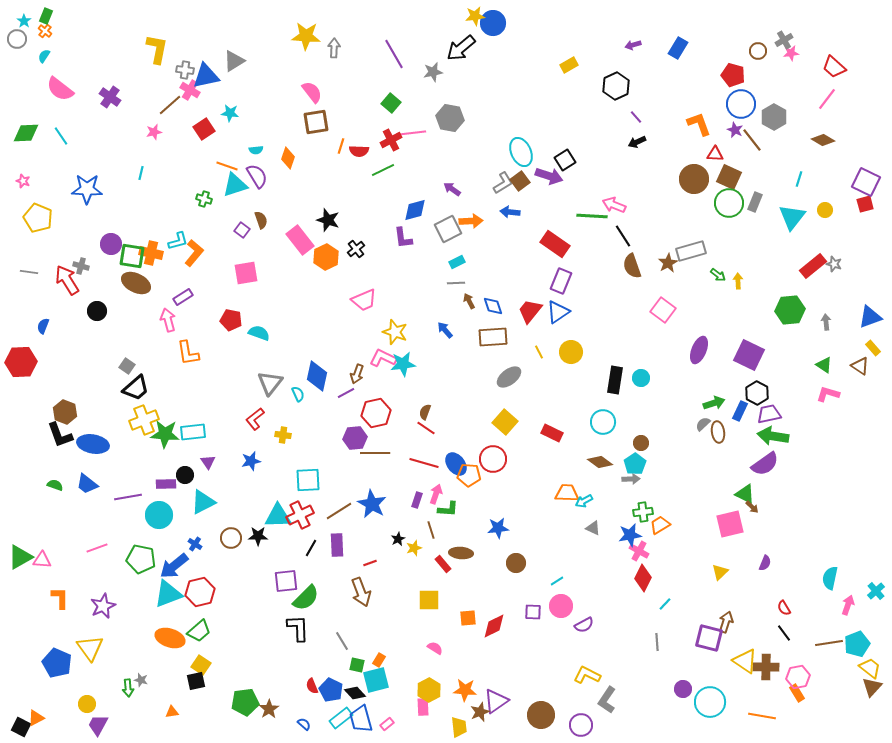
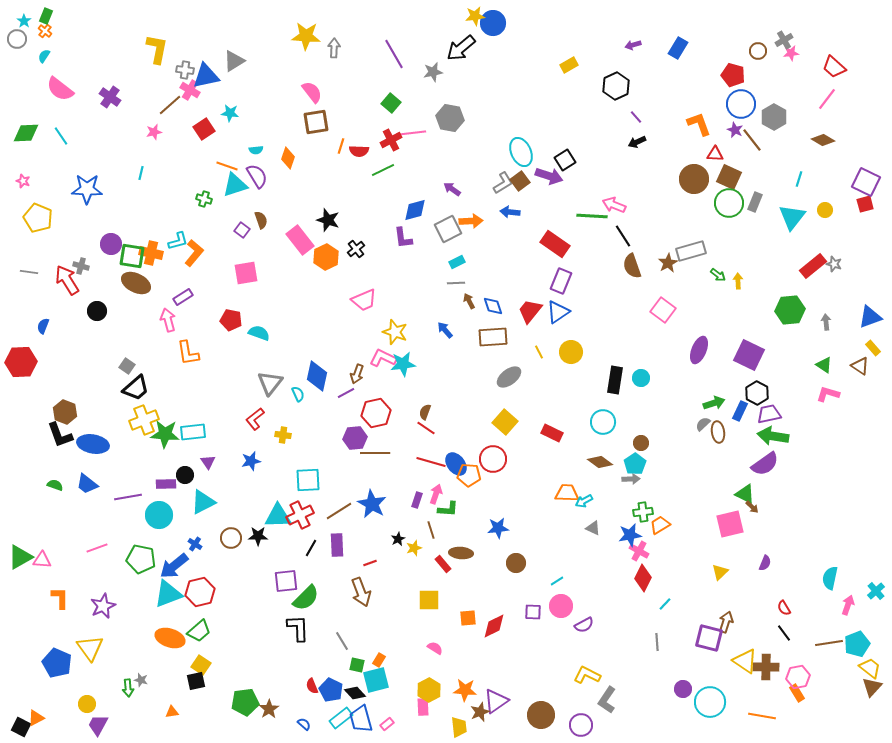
red line at (424, 463): moved 7 px right, 1 px up
